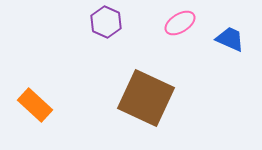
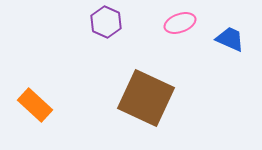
pink ellipse: rotated 12 degrees clockwise
